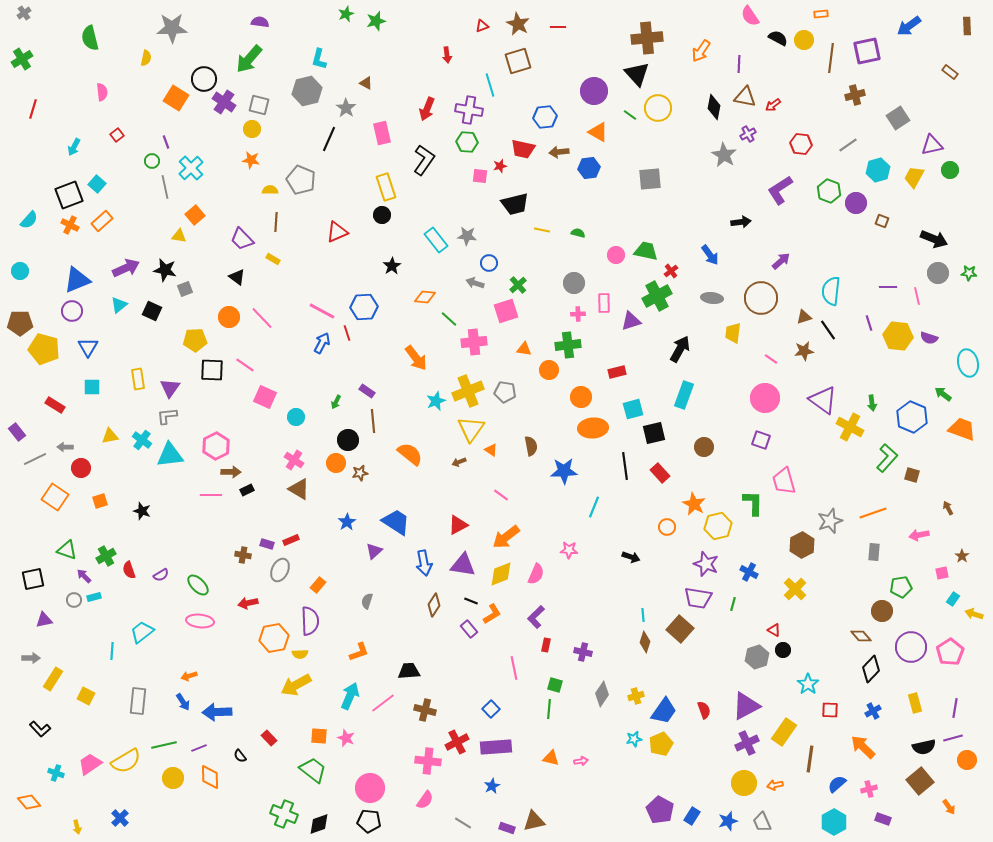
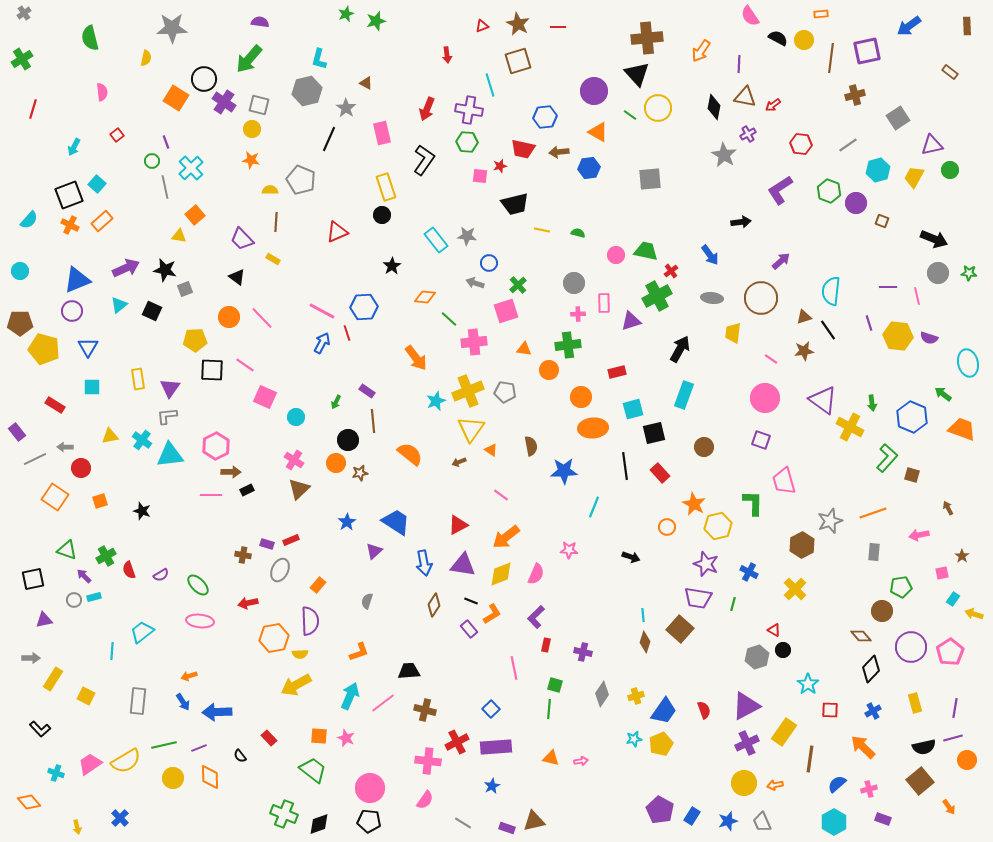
brown triangle at (299, 489): rotated 45 degrees clockwise
